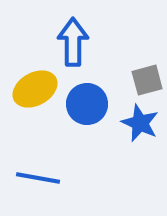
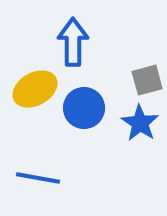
blue circle: moved 3 px left, 4 px down
blue star: rotated 9 degrees clockwise
